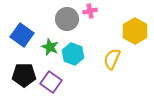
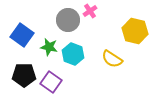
pink cross: rotated 24 degrees counterclockwise
gray circle: moved 1 px right, 1 px down
yellow hexagon: rotated 15 degrees counterclockwise
green star: moved 1 px left; rotated 12 degrees counterclockwise
yellow semicircle: rotated 80 degrees counterclockwise
